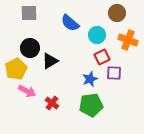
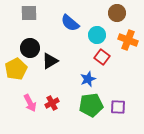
red square: rotated 28 degrees counterclockwise
purple square: moved 4 px right, 34 px down
blue star: moved 2 px left
pink arrow: moved 3 px right, 12 px down; rotated 36 degrees clockwise
red cross: rotated 24 degrees clockwise
